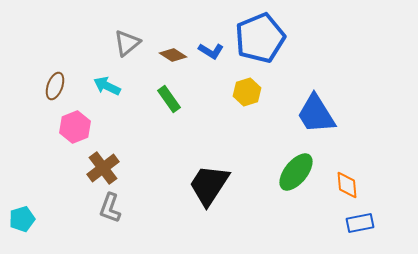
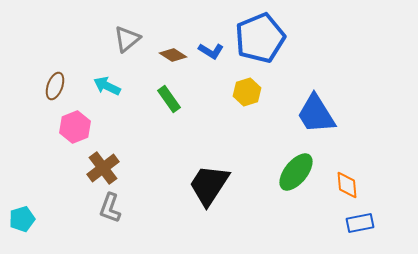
gray triangle: moved 4 px up
